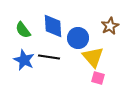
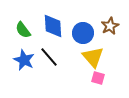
blue circle: moved 5 px right, 5 px up
black line: rotated 40 degrees clockwise
